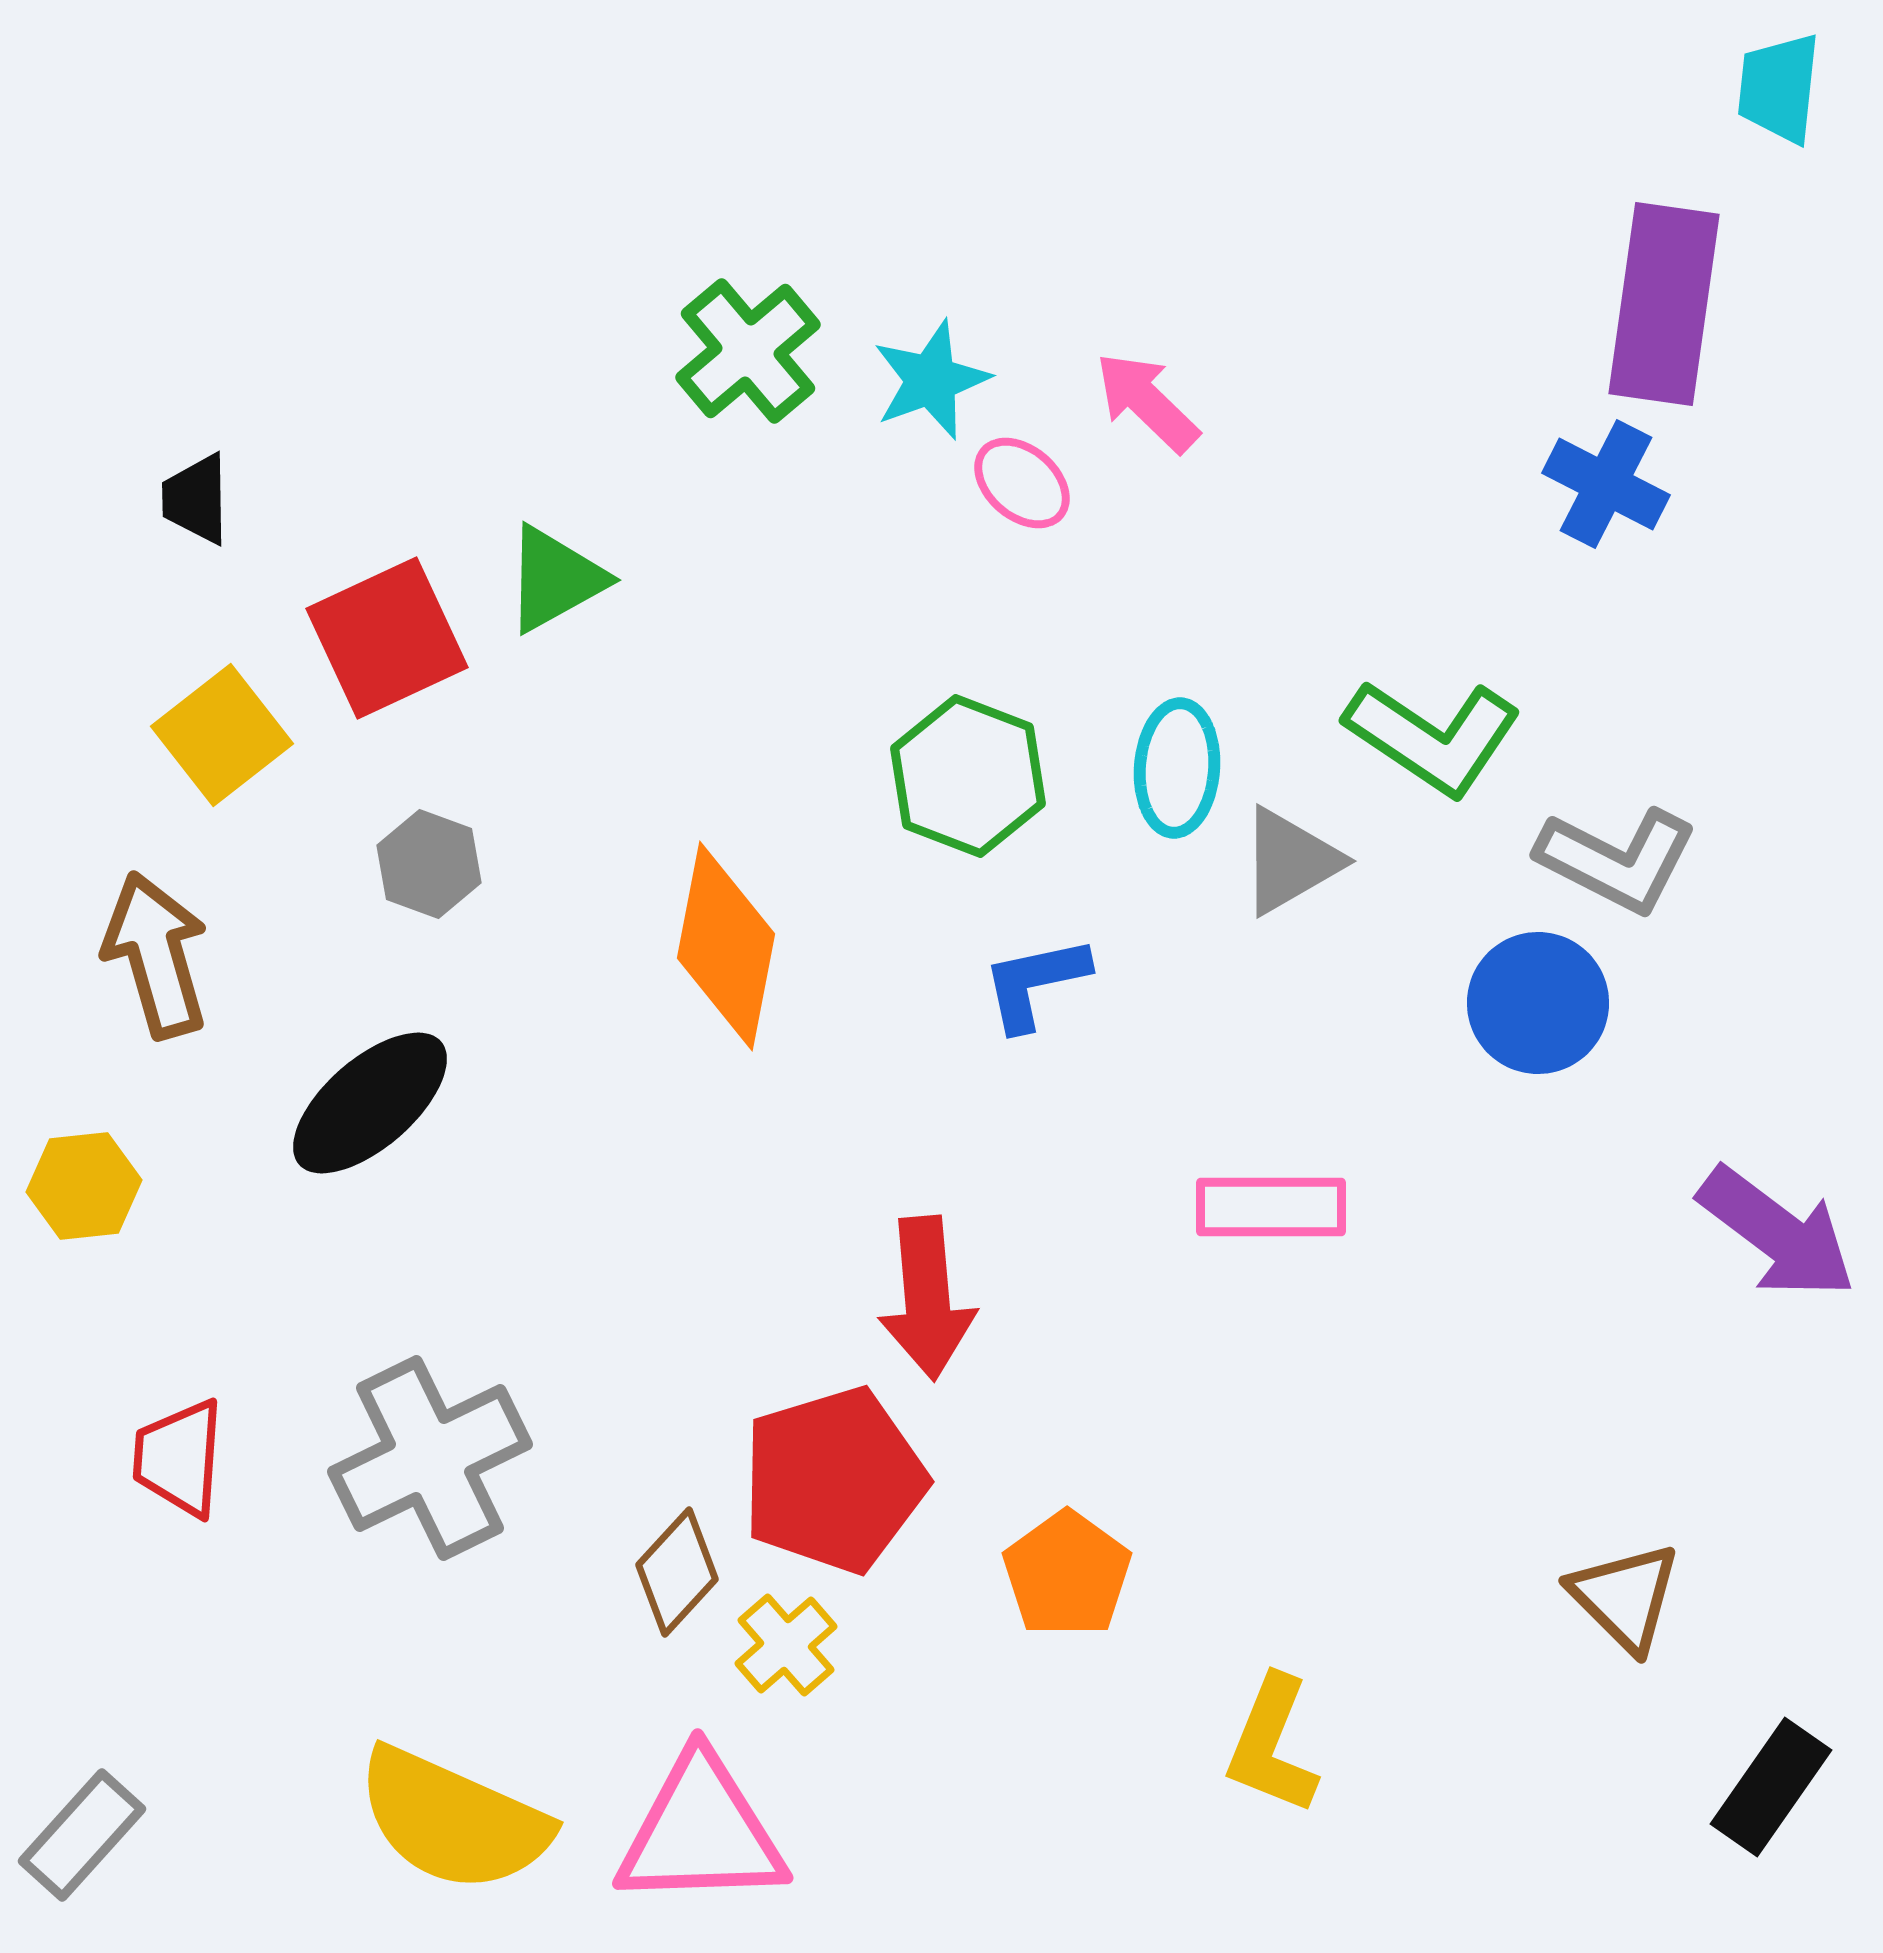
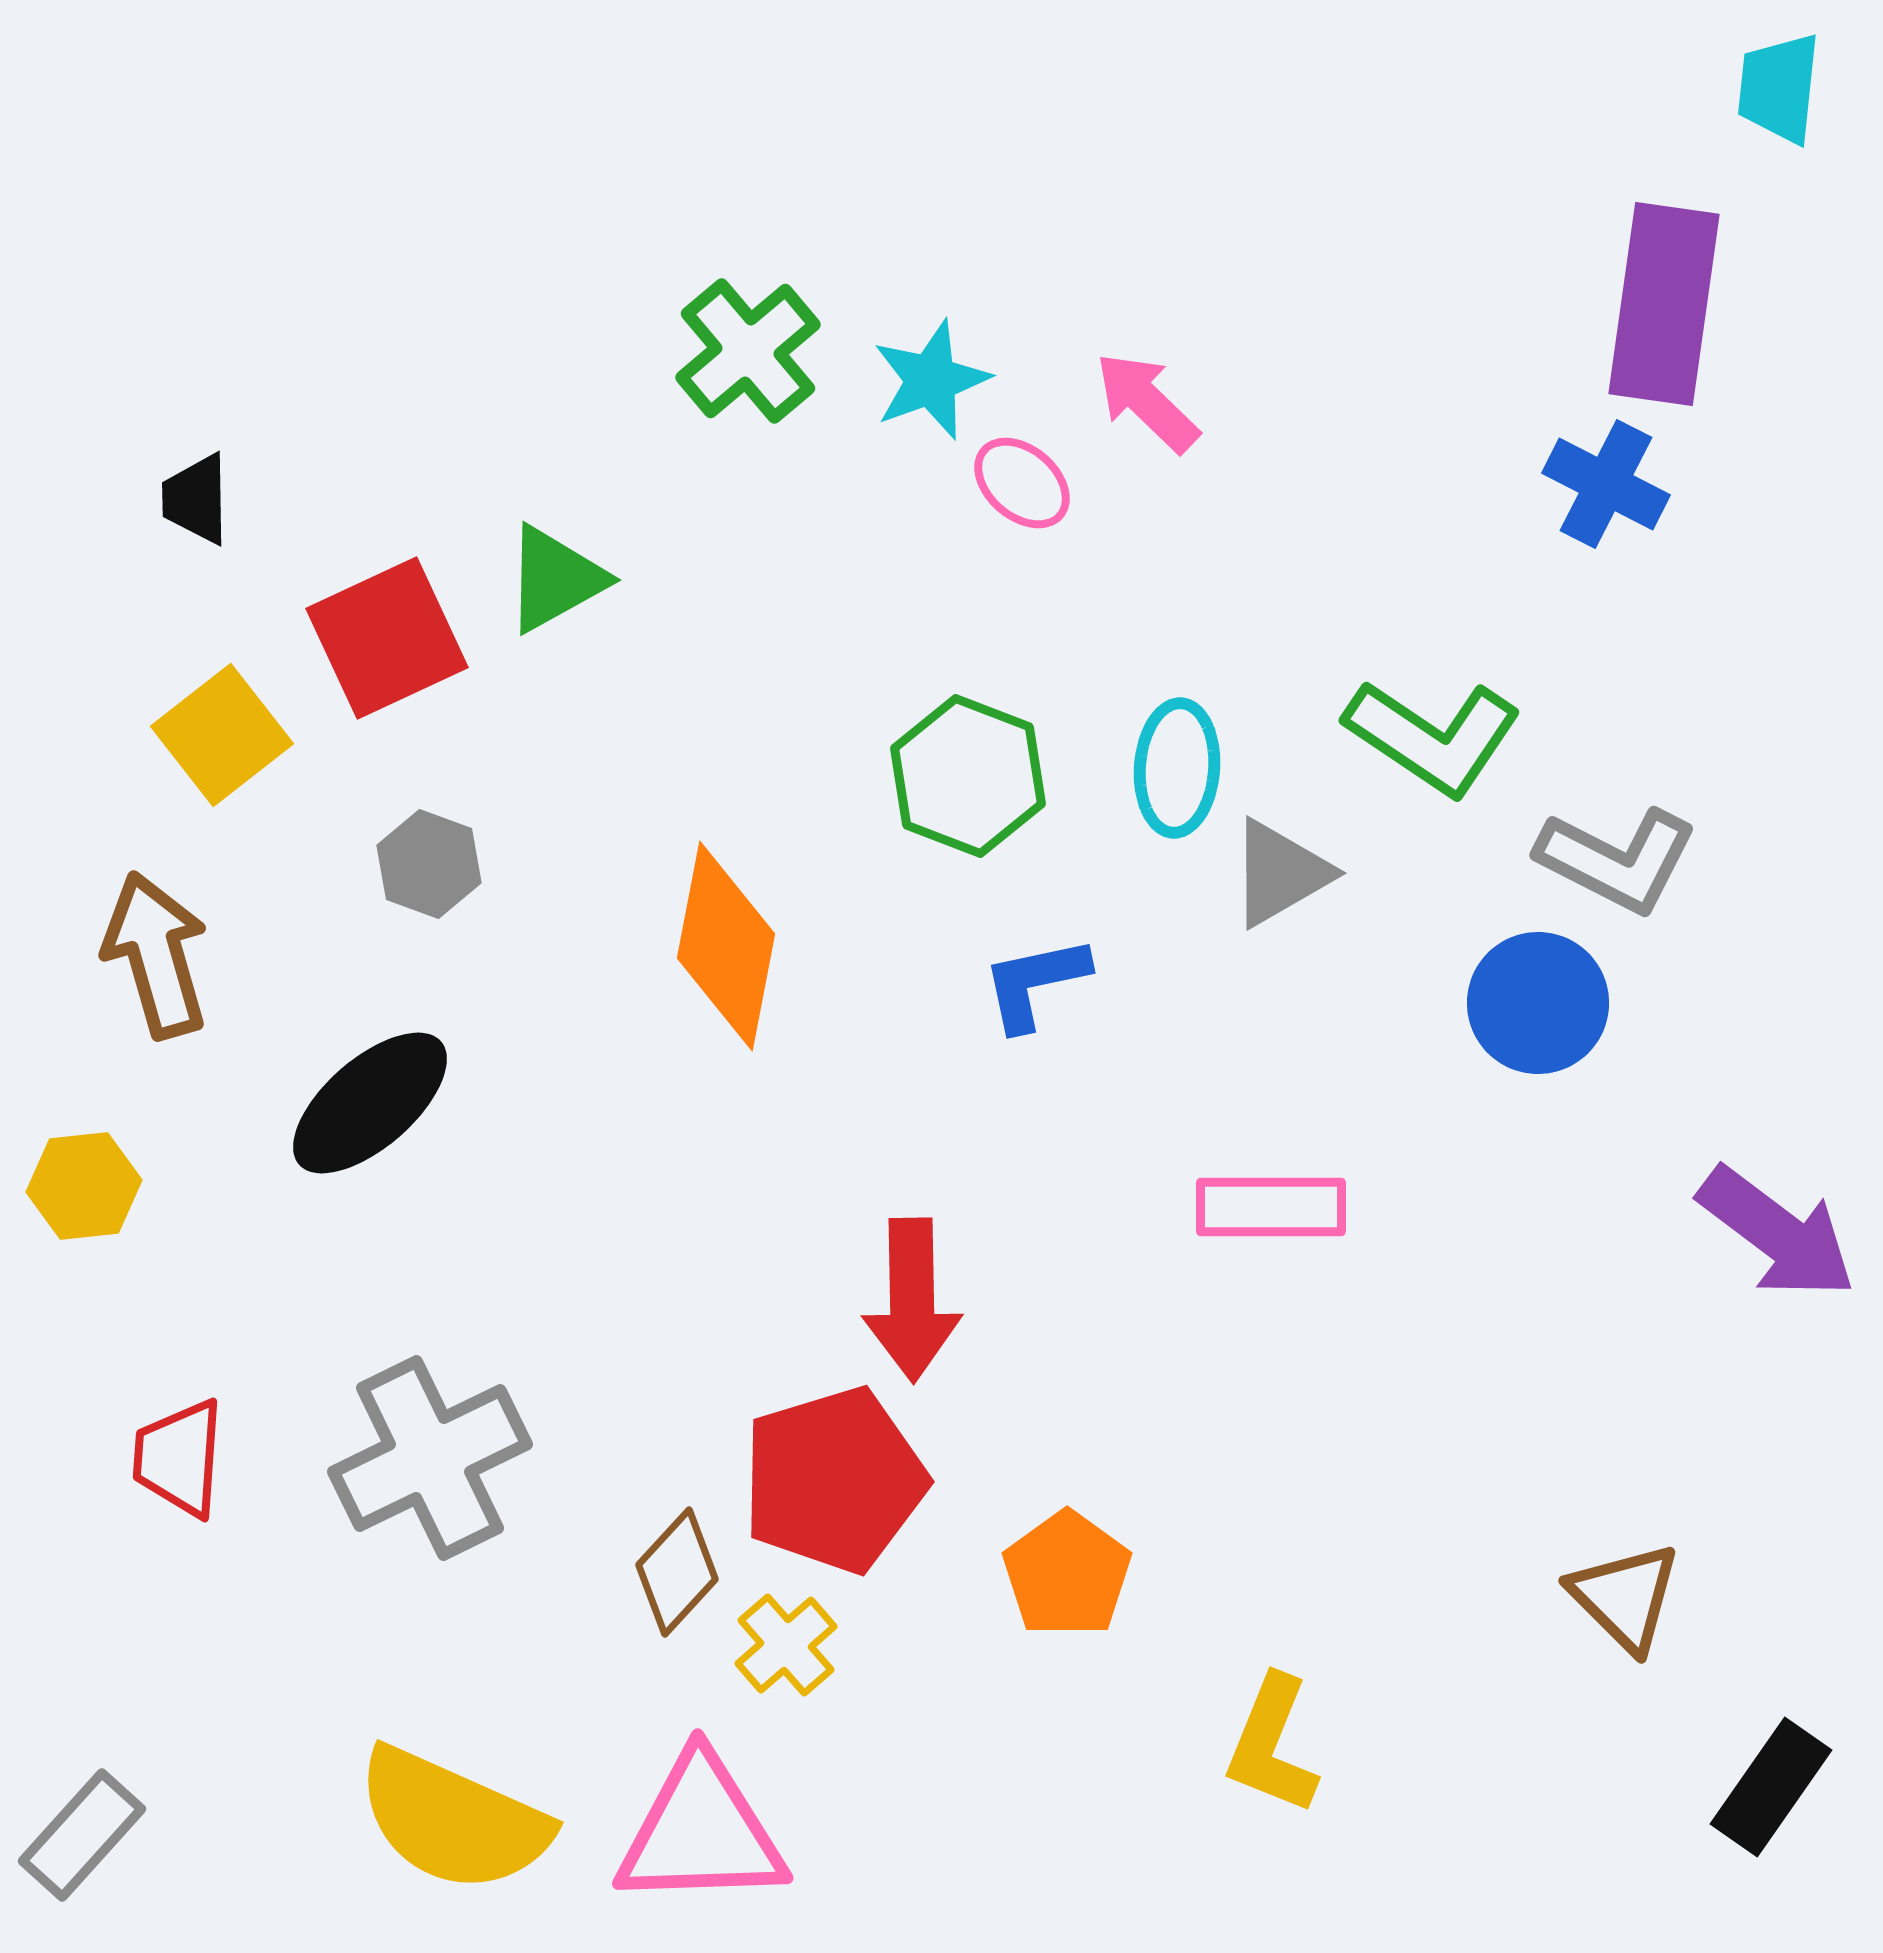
gray triangle: moved 10 px left, 12 px down
red arrow: moved 15 px left, 2 px down; rotated 4 degrees clockwise
